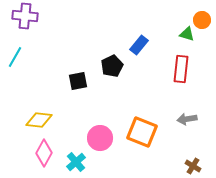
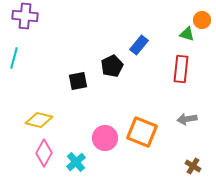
cyan line: moved 1 px left, 1 px down; rotated 15 degrees counterclockwise
yellow diamond: rotated 8 degrees clockwise
pink circle: moved 5 px right
